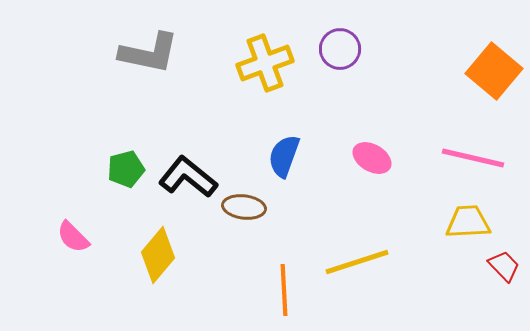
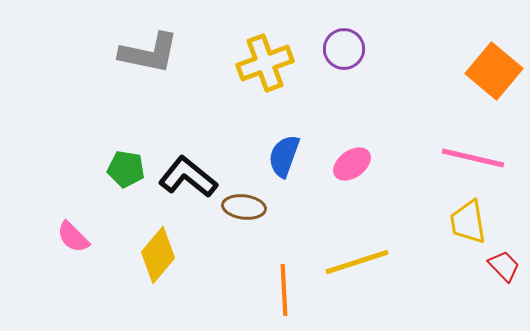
purple circle: moved 4 px right
pink ellipse: moved 20 px left, 6 px down; rotated 66 degrees counterclockwise
green pentagon: rotated 24 degrees clockwise
yellow trapezoid: rotated 96 degrees counterclockwise
